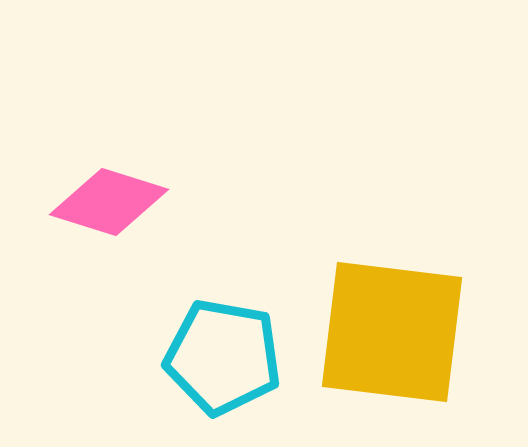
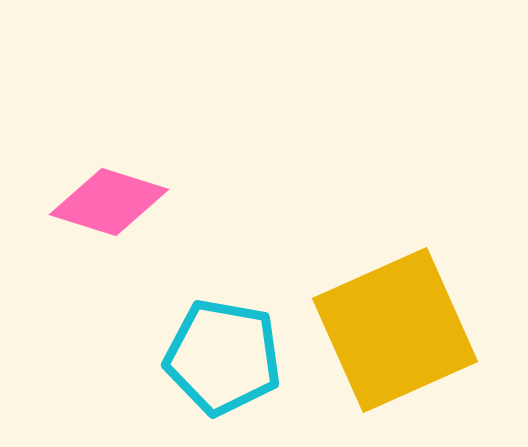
yellow square: moved 3 px right, 2 px up; rotated 31 degrees counterclockwise
